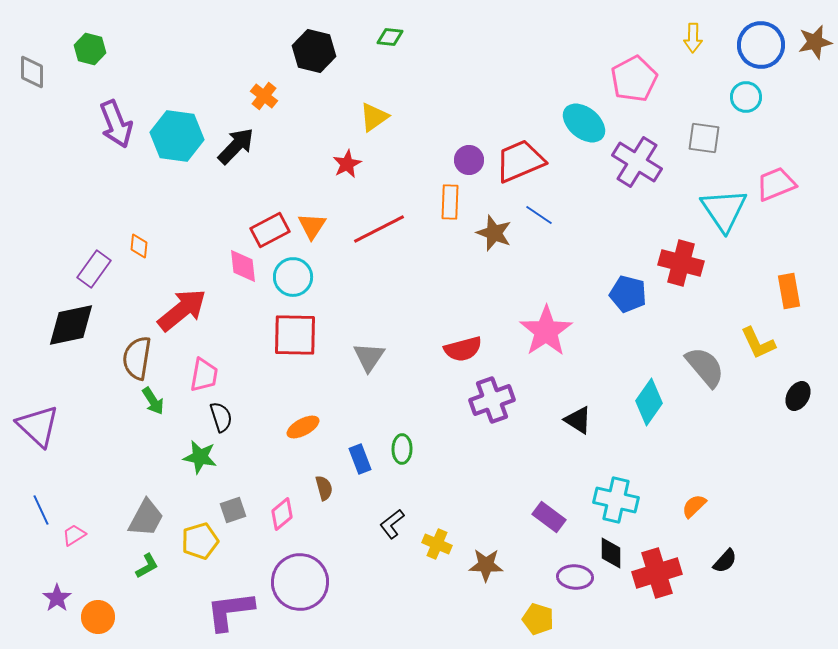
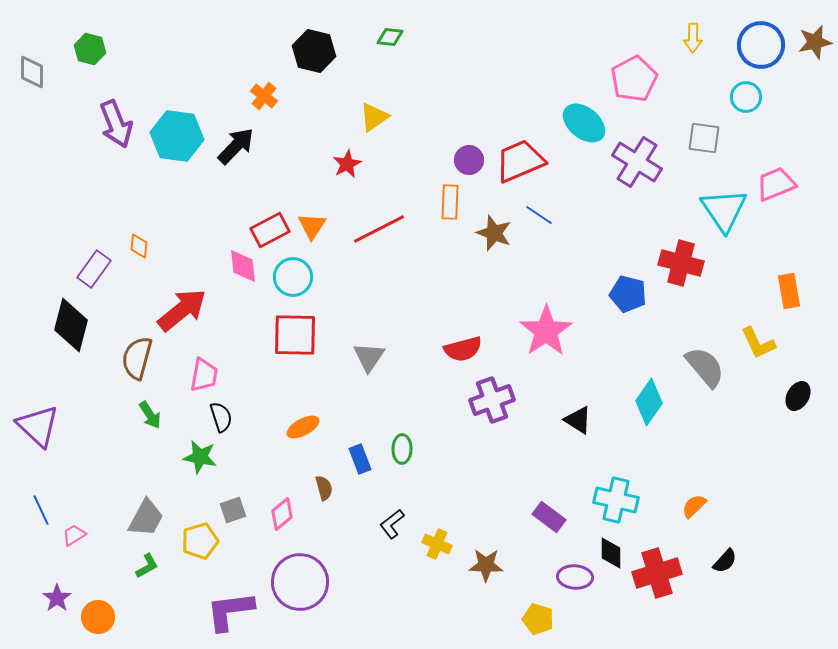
black diamond at (71, 325): rotated 64 degrees counterclockwise
brown semicircle at (137, 358): rotated 6 degrees clockwise
green arrow at (153, 401): moved 3 px left, 14 px down
